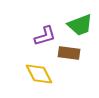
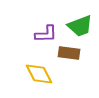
green trapezoid: moved 1 px down
purple L-shape: moved 1 px right, 2 px up; rotated 15 degrees clockwise
